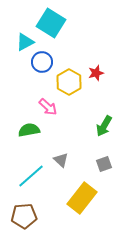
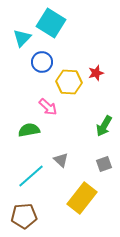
cyan triangle: moved 3 px left, 4 px up; rotated 18 degrees counterclockwise
yellow hexagon: rotated 25 degrees counterclockwise
